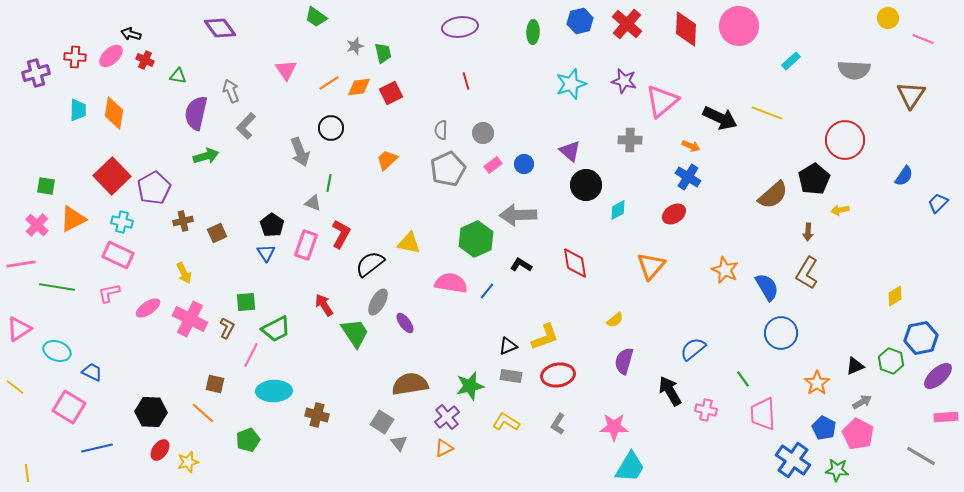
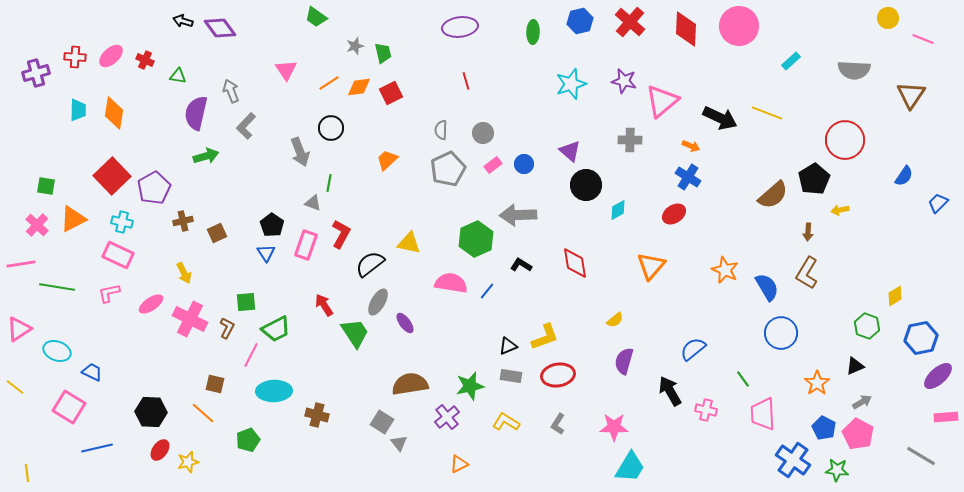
red cross at (627, 24): moved 3 px right, 2 px up
black arrow at (131, 34): moved 52 px right, 13 px up
pink ellipse at (148, 308): moved 3 px right, 4 px up
green hexagon at (891, 361): moved 24 px left, 35 px up
orange triangle at (444, 448): moved 15 px right, 16 px down
